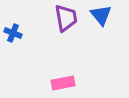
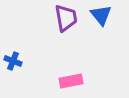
blue cross: moved 28 px down
pink rectangle: moved 8 px right, 2 px up
